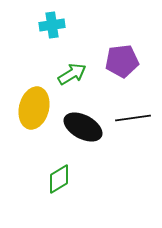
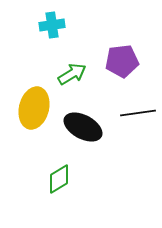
black line: moved 5 px right, 5 px up
